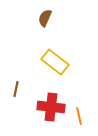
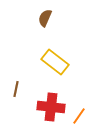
orange line: rotated 48 degrees clockwise
